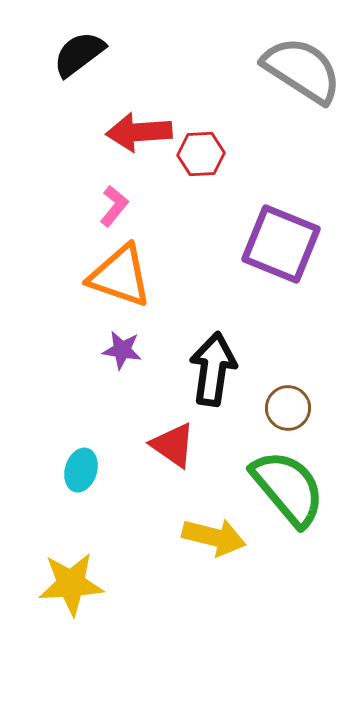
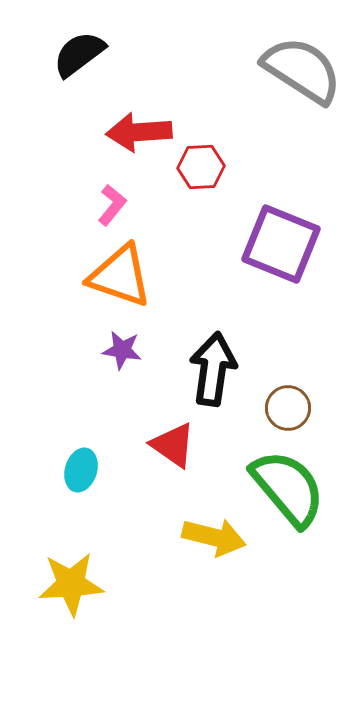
red hexagon: moved 13 px down
pink L-shape: moved 2 px left, 1 px up
